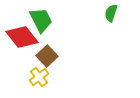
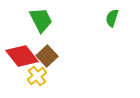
green semicircle: moved 1 px right, 5 px down
red diamond: moved 19 px down
yellow cross: moved 2 px left, 1 px up
